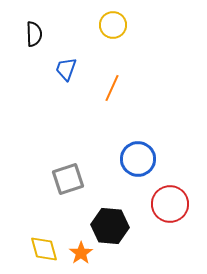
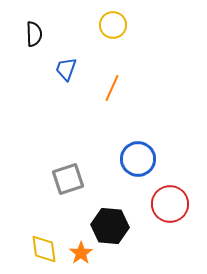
yellow diamond: rotated 8 degrees clockwise
